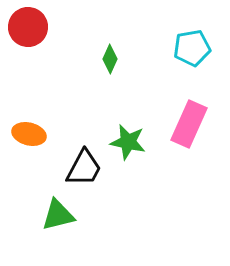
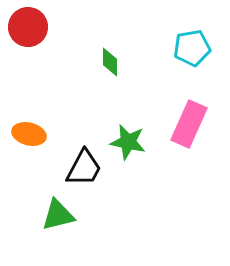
green diamond: moved 3 px down; rotated 24 degrees counterclockwise
